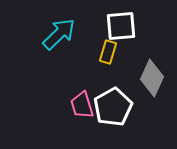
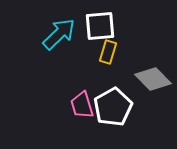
white square: moved 21 px left
gray diamond: moved 1 px right, 1 px down; rotated 69 degrees counterclockwise
